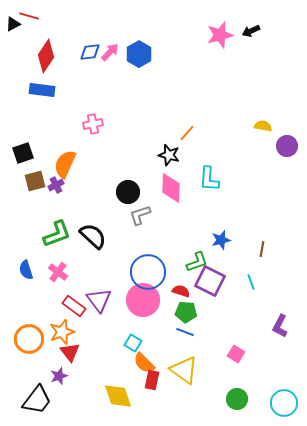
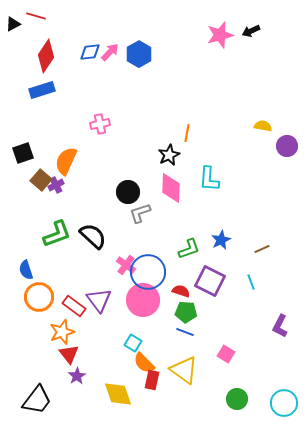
red line at (29, 16): moved 7 px right
blue rectangle at (42, 90): rotated 25 degrees counterclockwise
pink cross at (93, 124): moved 7 px right
orange line at (187, 133): rotated 30 degrees counterclockwise
black star at (169, 155): rotated 30 degrees clockwise
orange semicircle at (65, 164): moved 1 px right, 3 px up
brown square at (35, 181): moved 6 px right, 1 px up; rotated 35 degrees counterclockwise
gray L-shape at (140, 215): moved 2 px up
blue star at (221, 240): rotated 12 degrees counterclockwise
brown line at (262, 249): rotated 56 degrees clockwise
green L-shape at (197, 262): moved 8 px left, 13 px up
pink cross at (58, 272): moved 68 px right, 7 px up
orange circle at (29, 339): moved 10 px right, 42 px up
red triangle at (70, 352): moved 1 px left, 2 px down
pink square at (236, 354): moved 10 px left
purple star at (59, 376): moved 18 px right; rotated 12 degrees counterclockwise
yellow diamond at (118, 396): moved 2 px up
